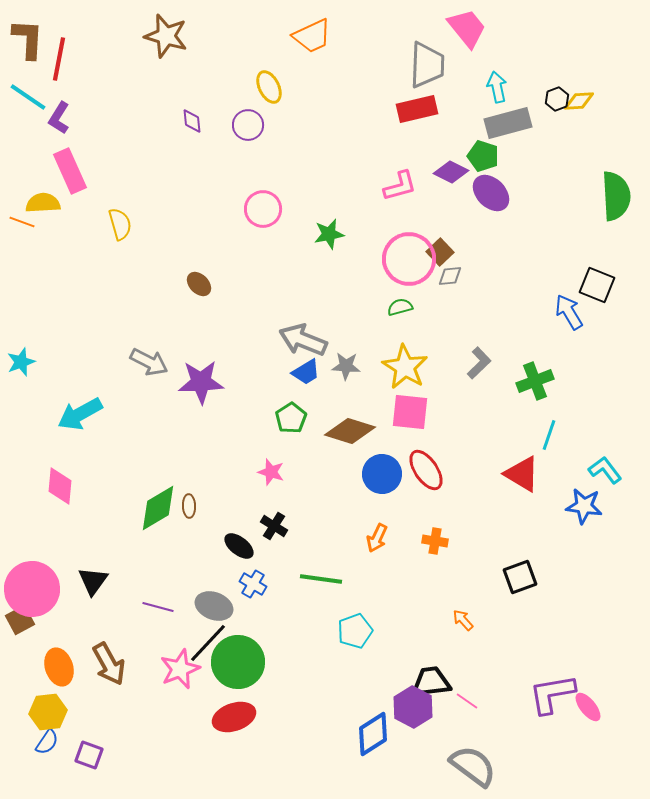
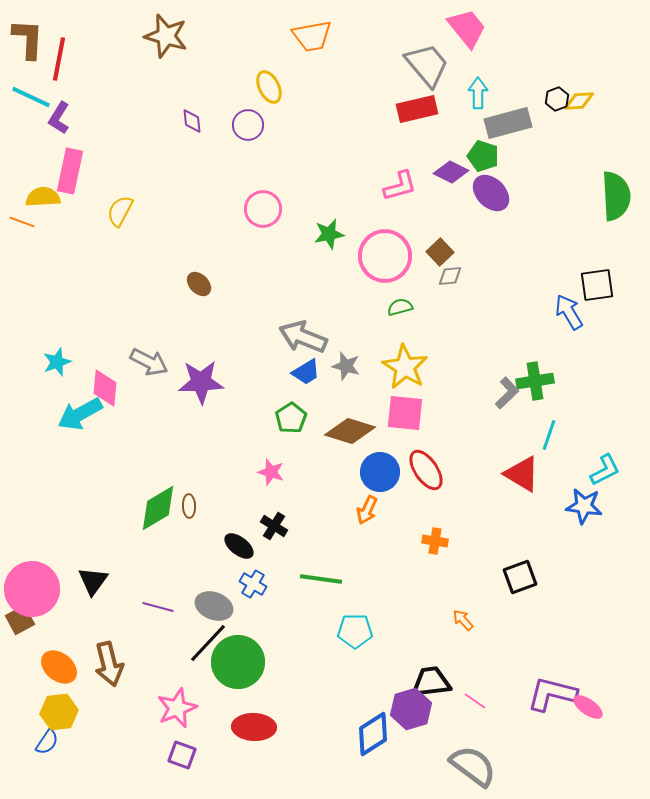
orange trapezoid at (312, 36): rotated 15 degrees clockwise
gray trapezoid at (427, 65): rotated 42 degrees counterclockwise
cyan arrow at (497, 87): moved 19 px left, 6 px down; rotated 12 degrees clockwise
cyan line at (28, 97): moved 3 px right; rotated 9 degrees counterclockwise
pink rectangle at (70, 171): rotated 36 degrees clockwise
yellow semicircle at (43, 203): moved 6 px up
yellow semicircle at (120, 224): moved 13 px up; rotated 136 degrees counterclockwise
pink circle at (409, 259): moved 24 px left, 3 px up
black square at (597, 285): rotated 30 degrees counterclockwise
gray arrow at (303, 340): moved 3 px up
cyan star at (21, 362): moved 36 px right
gray L-shape at (479, 363): moved 28 px right, 30 px down
gray star at (346, 366): rotated 12 degrees clockwise
green cross at (535, 381): rotated 12 degrees clockwise
pink square at (410, 412): moved 5 px left, 1 px down
cyan L-shape at (605, 470): rotated 100 degrees clockwise
blue circle at (382, 474): moved 2 px left, 2 px up
pink diamond at (60, 486): moved 45 px right, 98 px up
orange arrow at (377, 538): moved 10 px left, 28 px up
cyan pentagon at (355, 631): rotated 20 degrees clockwise
brown arrow at (109, 664): rotated 15 degrees clockwise
orange ellipse at (59, 667): rotated 33 degrees counterclockwise
pink star at (180, 669): moved 3 px left, 39 px down
purple L-shape at (552, 694): rotated 24 degrees clockwise
pink line at (467, 701): moved 8 px right
purple hexagon at (413, 707): moved 2 px left, 2 px down; rotated 15 degrees clockwise
pink ellipse at (588, 707): rotated 16 degrees counterclockwise
yellow hexagon at (48, 712): moved 11 px right
red ellipse at (234, 717): moved 20 px right, 10 px down; rotated 21 degrees clockwise
purple square at (89, 755): moved 93 px right
